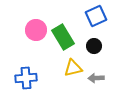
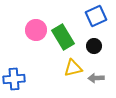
blue cross: moved 12 px left, 1 px down
